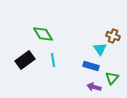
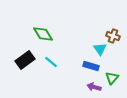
cyan line: moved 2 px left, 2 px down; rotated 40 degrees counterclockwise
